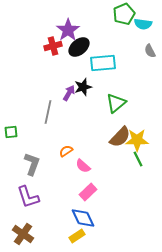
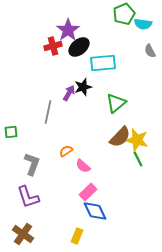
yellow star: rotated 15 degrees clockwise
blue diamond: moved 12 px right, 7 px up
yellow rectangle: rotated 35 degrees counterclockwise
